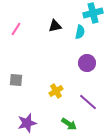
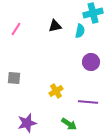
cyan semicircle: moved 1 px up
purple circle: moved 4 px right, 1 px up
gray square: moved 2 px left, 2 px up
purple line: rotated 36 degrees counterclockwise
